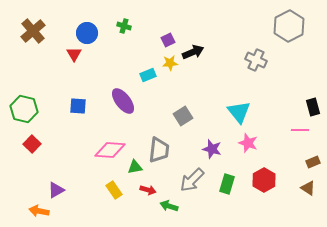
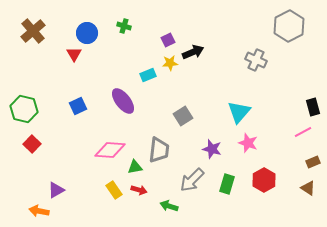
blue square: rotated 30 degrees counterclockwise
cyan triangle: rotated 20 degrees clockwise
pink line: moved 3 px right, 2 px down; rotated 30 degrees counterclockwise
red arrow: moved 9 px left
